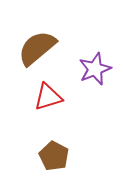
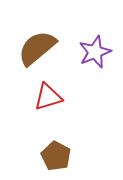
purple star: moved 17 px up
brown pentagon: moved 2 px right
